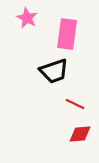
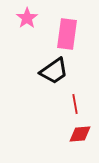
pink star: rotated 10 degrees clockwise
black trapezoid: rotated 16 degrees counterclockwise
red line: rotated 54 degrees clockwise
